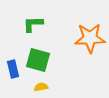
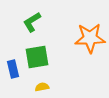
green L-shape: moved 1 px left, 2 px up; rotated 30 degrees counterclockwise
green square: moved 1 px left, 3 px up; rotated 25 degrees counterclockwise
yellow semicircle: moved 1 px right
